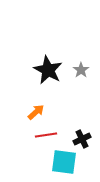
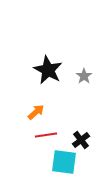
gray star: moved 3 px right, 6 px down
black cross: moved 1 px left, 1 px down; rotated 12 degrees counterclockwise
